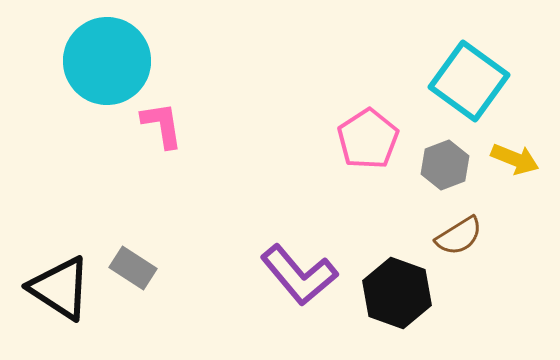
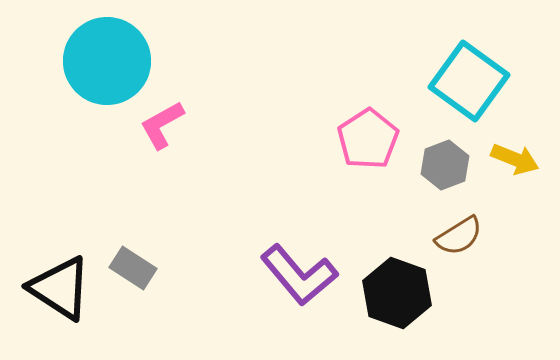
pink L-shape: rotated 110 degrees counterclockwise
